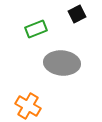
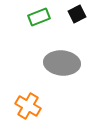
green rectangle: moved 3 px right, 12 px up
